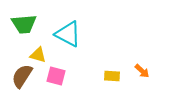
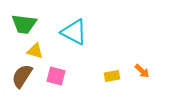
green trapezoid: rotated 12 degrees clockwise
cyan triangle: moved 6 px right, 2 px up
yellow triangle: moved 3 px left, 4 px up
yellow rectangle: rotated 14 degrees counterclockwise
